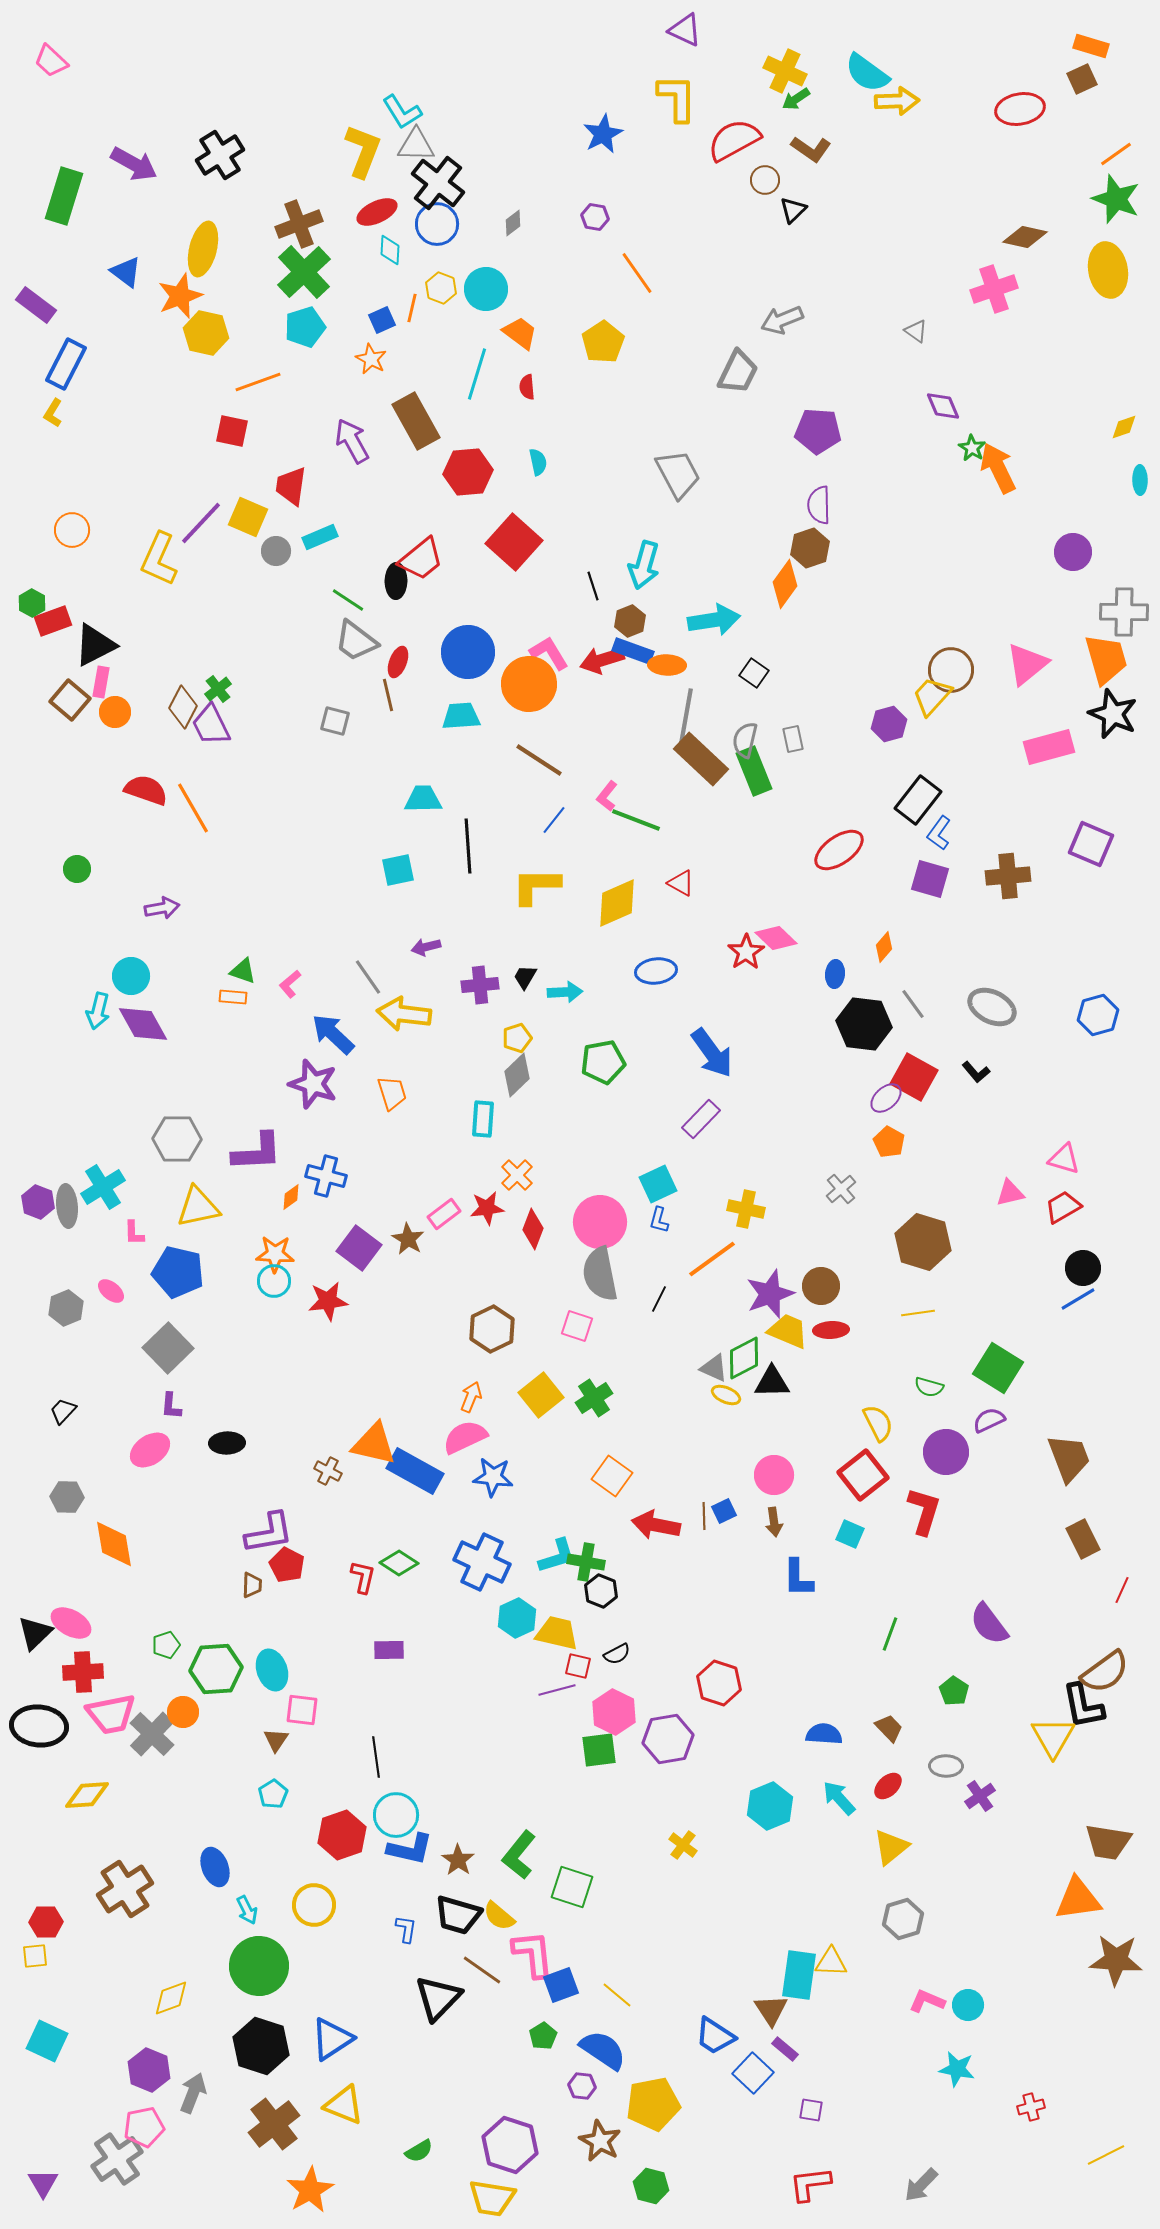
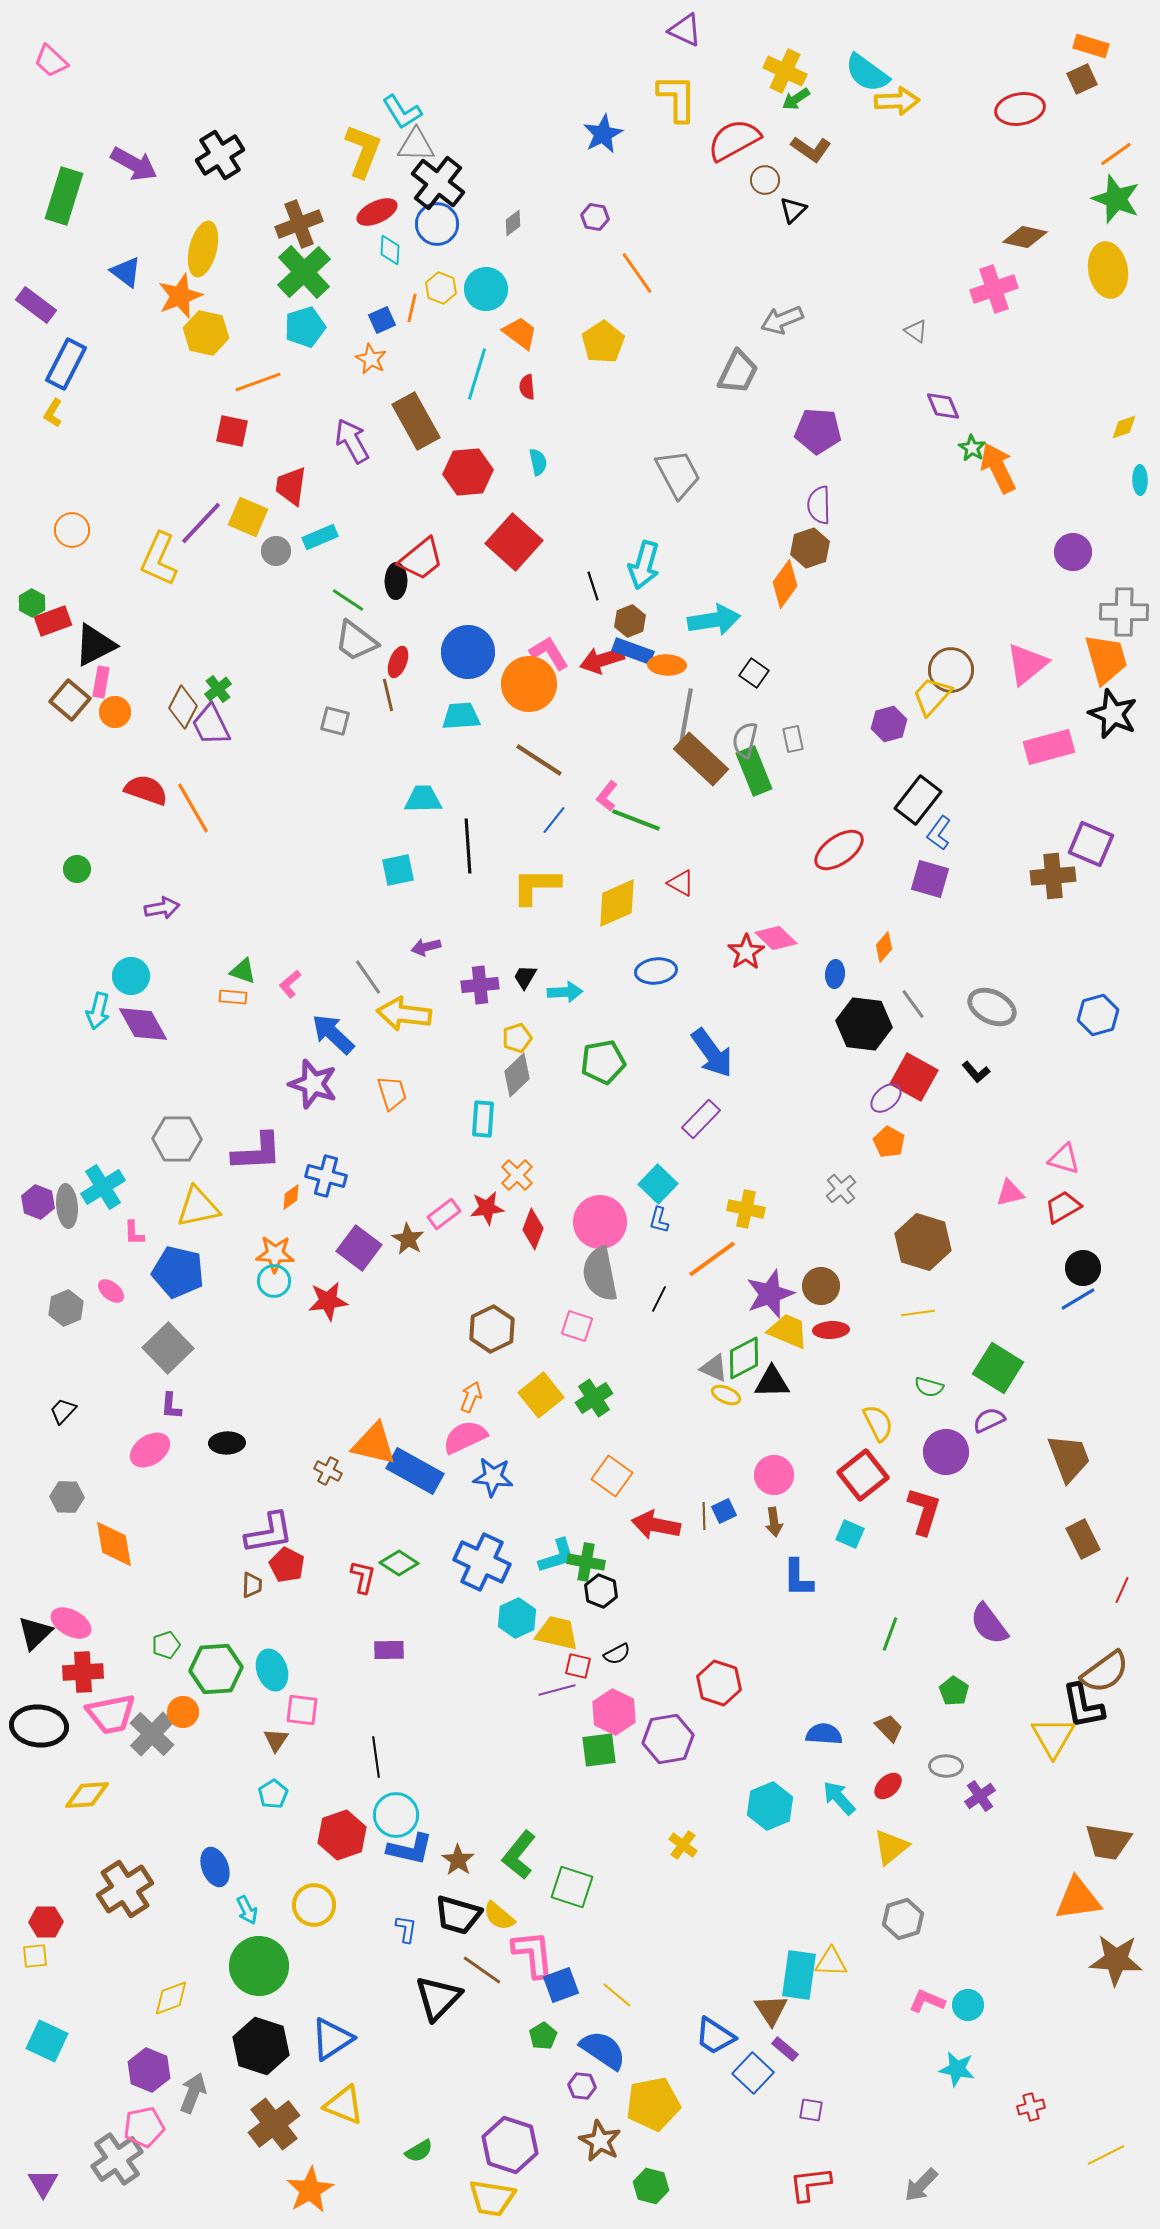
brown cross at (1008, 876): moved 45 px right
cyan square at (658, 1184): rotated 21 degrees counterclockwise
